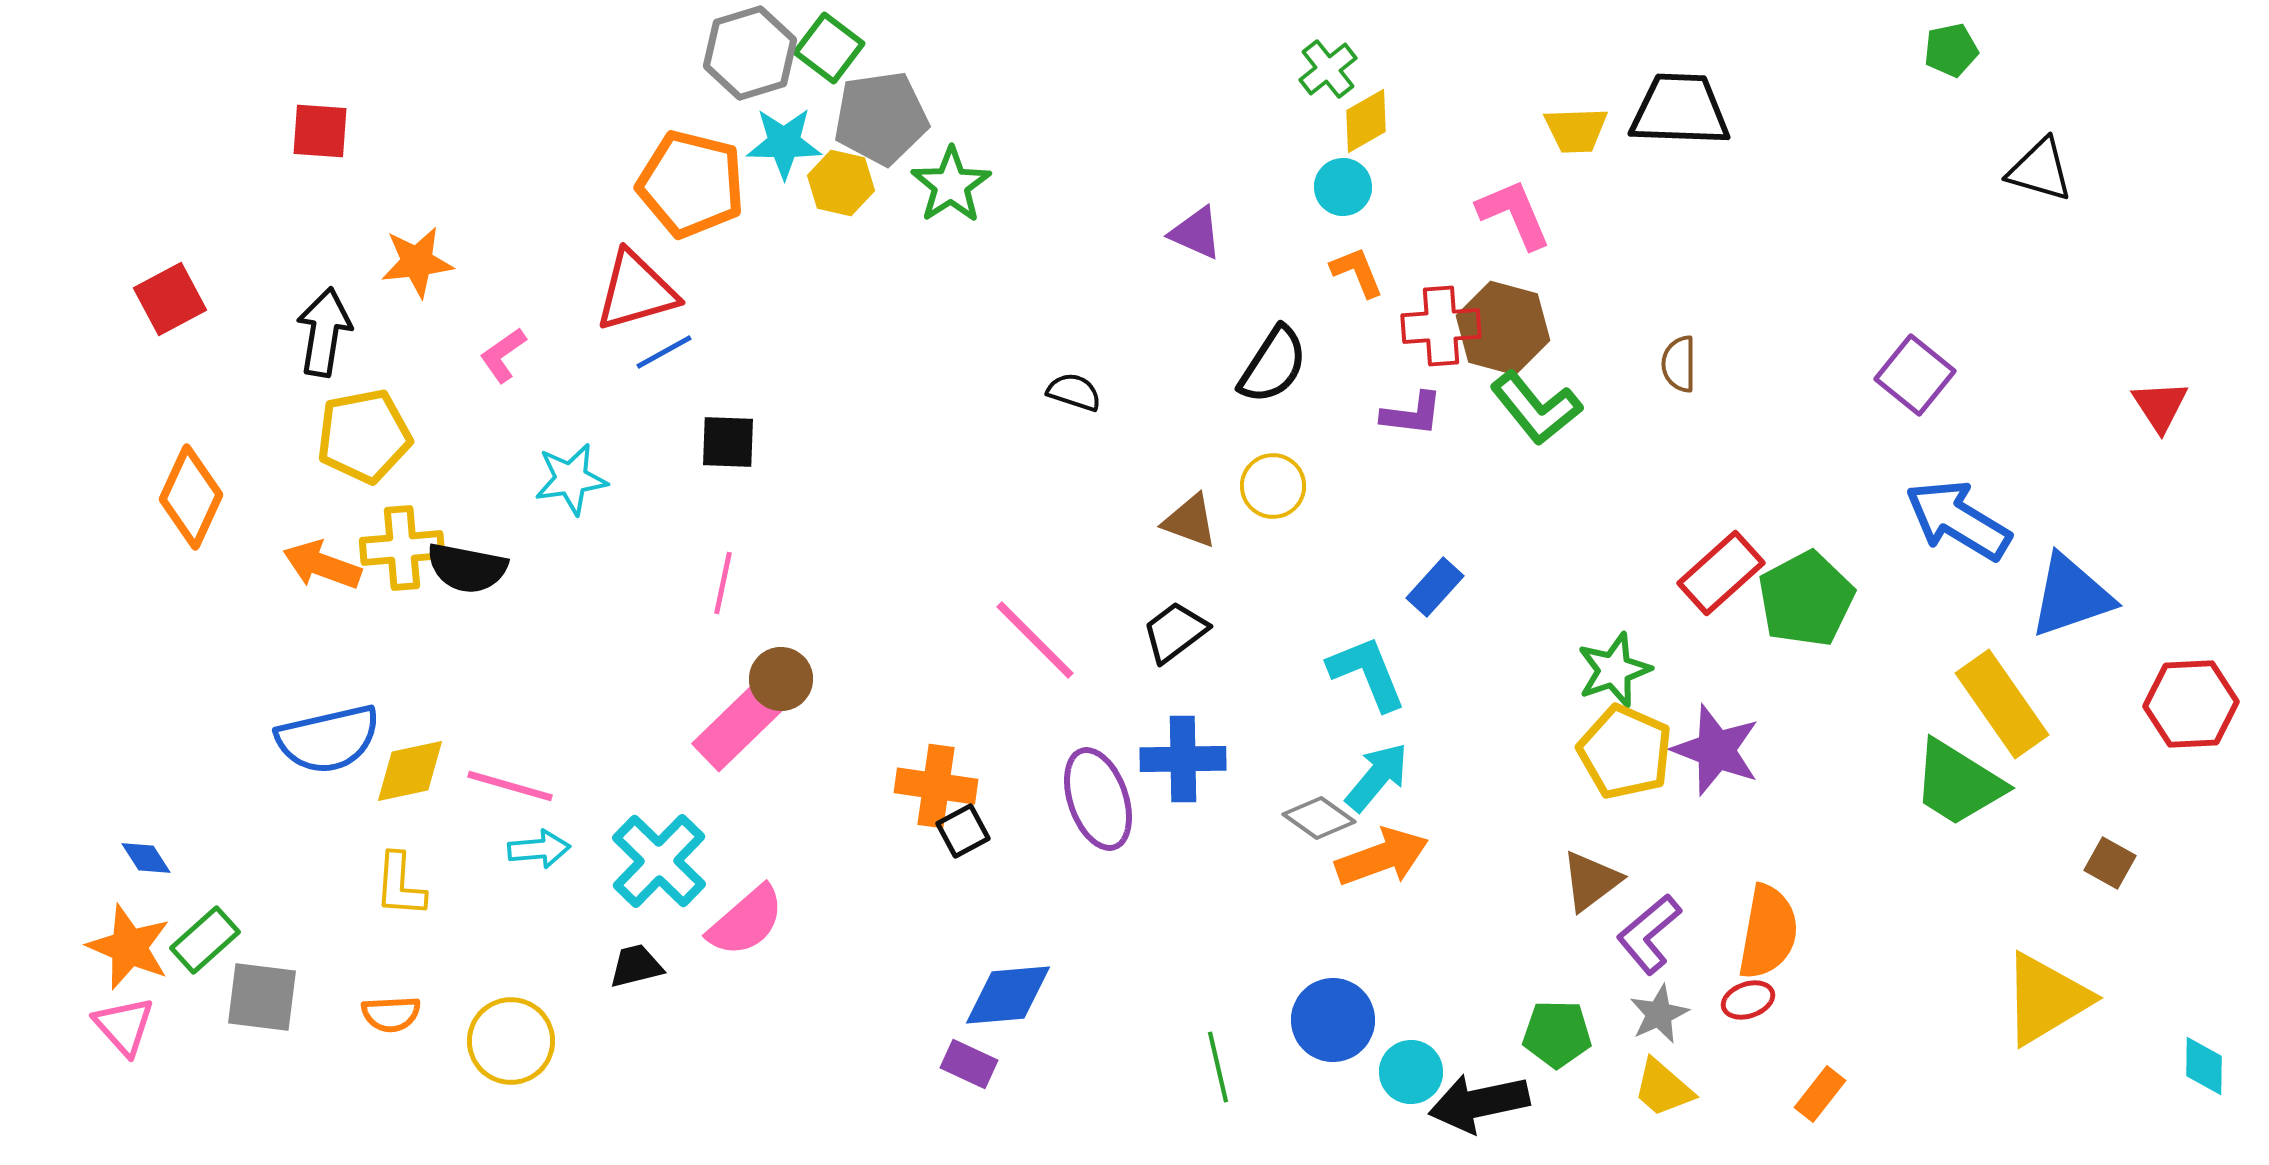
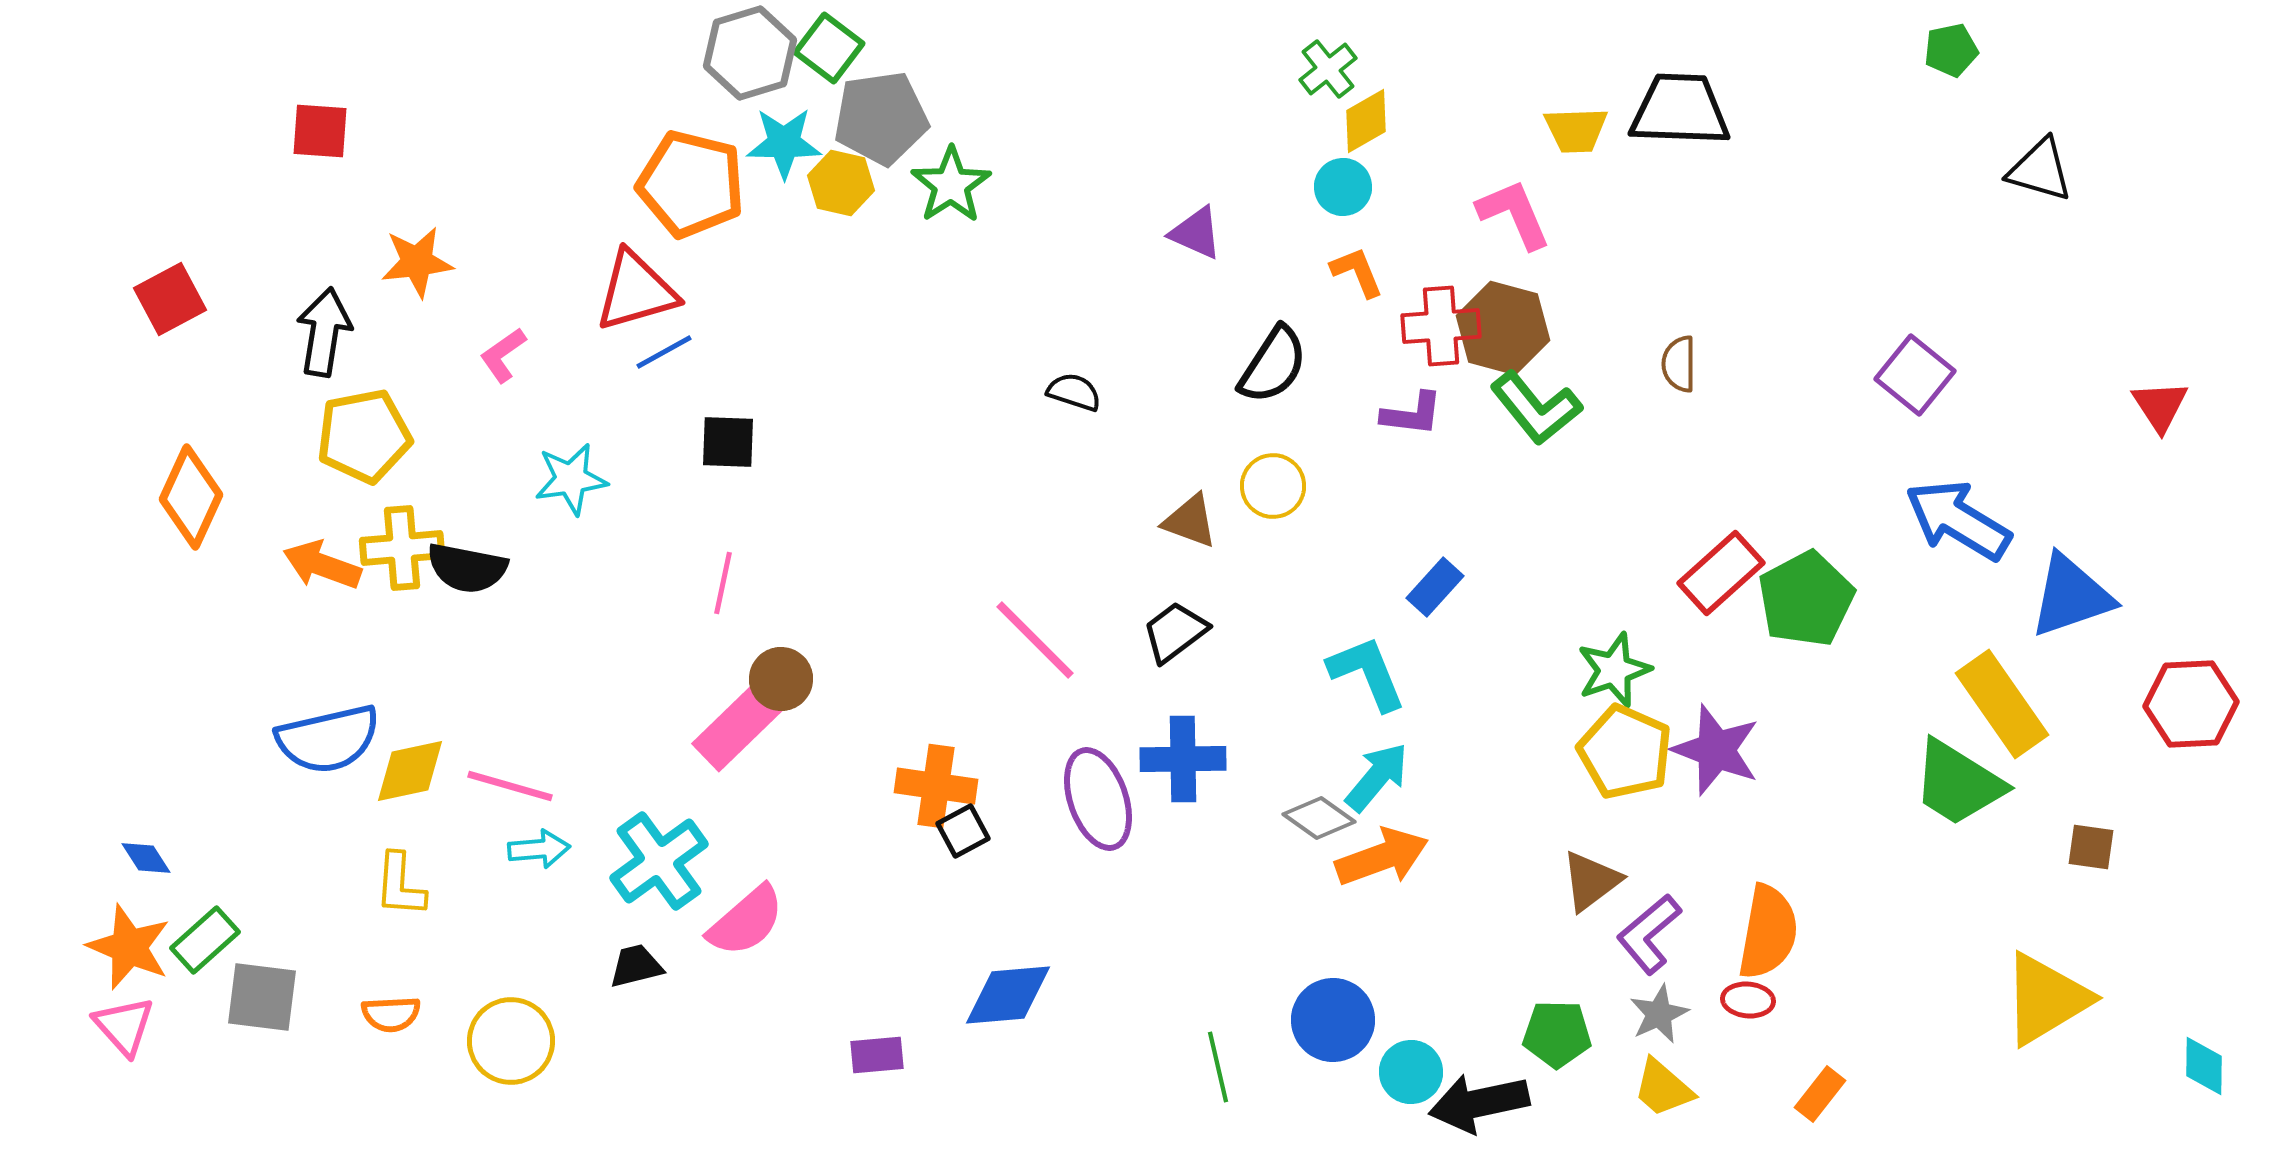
cyan cross at (659, 861): rotated 10 degrees clockwise
brown square at (2110, 863): moved 19 px left, 16 px up; rotated 21 degrees counterclockwise
red ellipse at (1748, 1000): rotated 24 degrees clockwise
purple rectangle at (969, 1064): moved 92 px left, 9 px up; rotated 30 degrees counterclockwise
